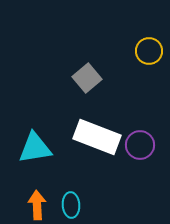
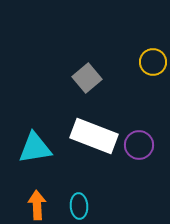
yellow circle: moved 4 px right, 11 px down
white rectangle: moved 3 px left, 1 px up
purple circle: moved 1 px left
cyan ellipse: moved 8 px right, 1 px down
